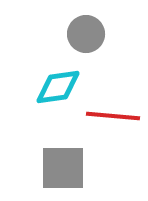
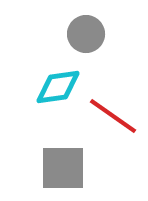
red line: rotated 30 degrees clockwise
